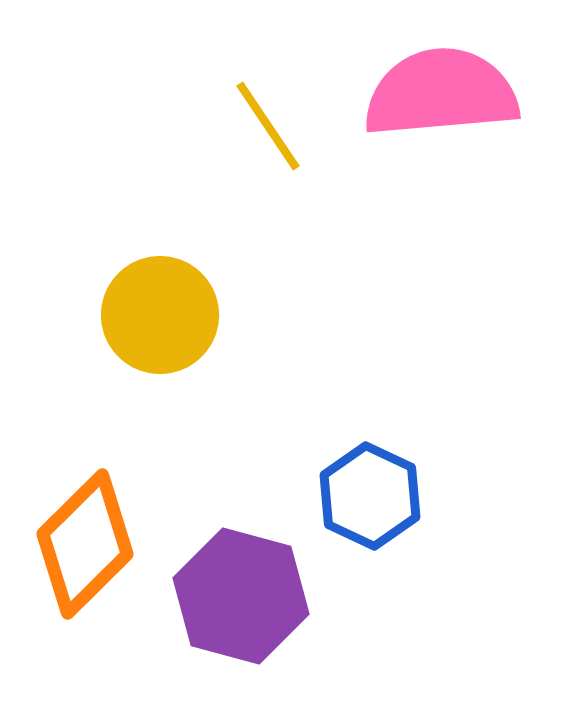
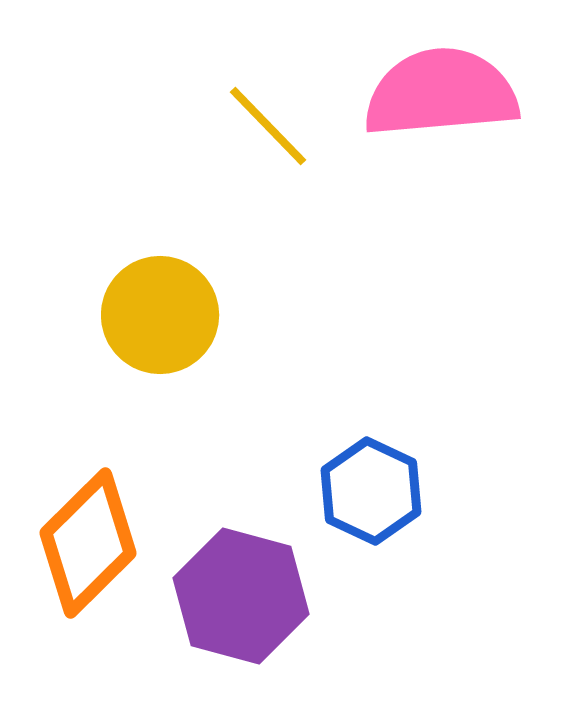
yellow line: rotated 10 degrees counterclockwise
blue hexagon: moved 1 px right, 5 px up
orange diamond: moved 3 px right, 1 px up
